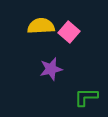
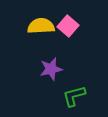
pink square: moved 1 px left, 6 px up
green L-shape: moved 12 px left, 1 px up; rotated 15 degrees counterclockwise
